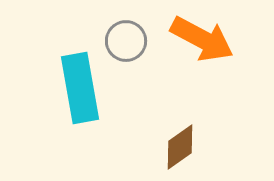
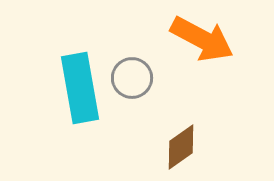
gray circle: moved 6 px right, 37 px down
brown diamond: moved 1 px right
